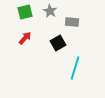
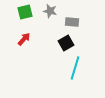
gray star: rotated 16 degrees counterclockwise
red arrow: moved 1 px left, 1 px down
black square: moved 8 px right
